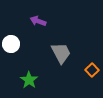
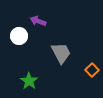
white circle: moved 8 px right, 8 px up
green star: moved 1 px down
